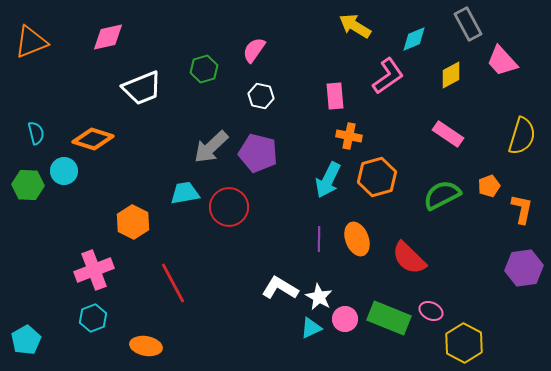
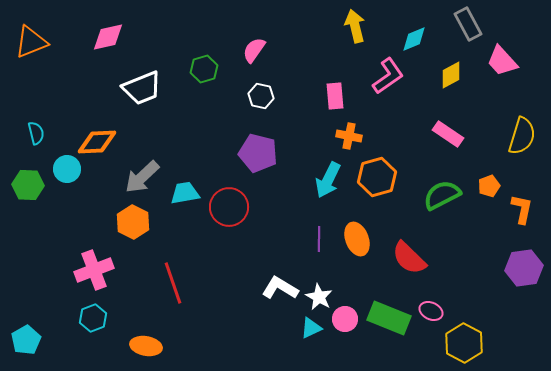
yellow arrow at (355, 26): rotated 44 degrees clockwise
orange diamond at (93, 139): moved 4 px right, 3 px down; rotated 21 degrees counterclockwise
gray arrow at (211, 147): moved 69 px left, 30 px down
cyan circle at (64, 171): moved 3 px right, 2 px up
red line at (173, 283): rotated 9 degrees clockwise
